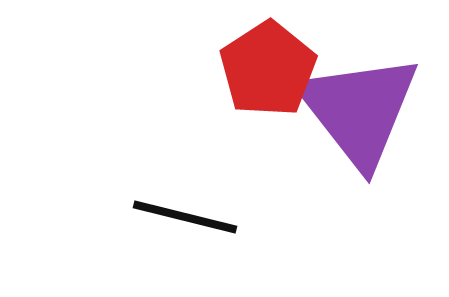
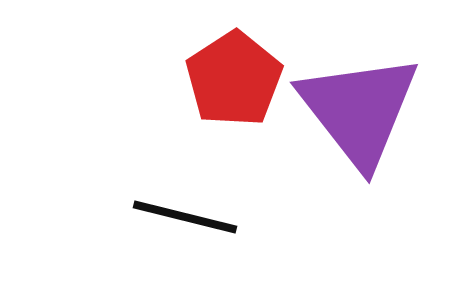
red pentagon: moved 34 px left, 10 px down
